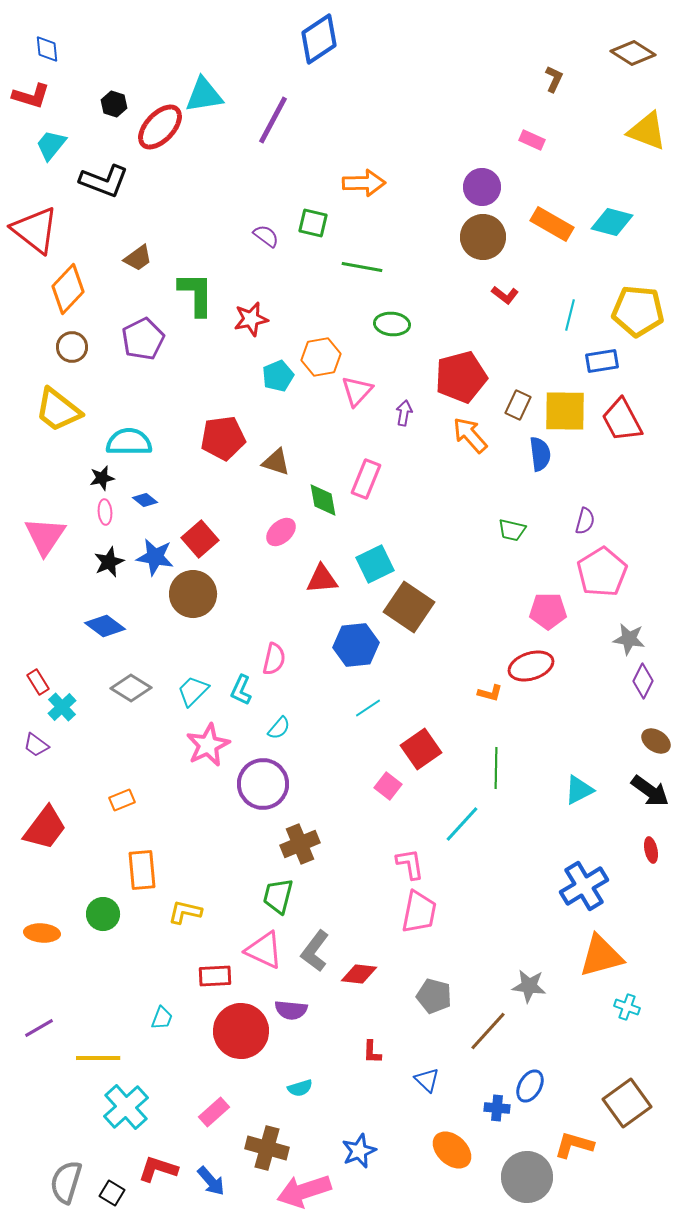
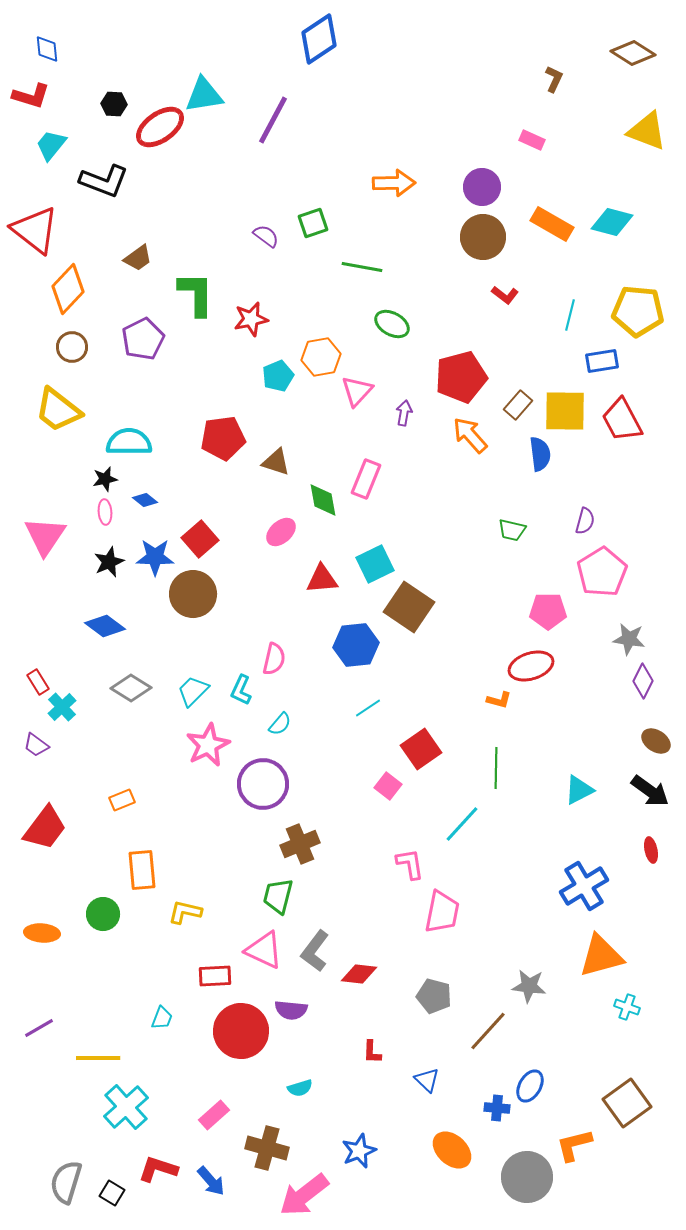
black hexagon at (114, 104): rotated 15 degrees counterclockwise
red ellipse at (160, 127): rotated 12 degrees clockwise
orange arrow at (364, 183): moved 30 px right
green square at (313, 223): rotated 32 degrees counterclockwise
green ellipse at (392, 324): rotated 24 degrees clockwise
brown rectangle at (518, 405): rotated 16 degrees clockwise
black star at (102, 478): moved 3 px right, 1 px down
blue star at (155, 557): rotated 9 degrees counterclockwise
orange L-shape at (490, 693): moved 9 px right, 7 px down
cyan semicircle at (279, 728): moved 1 px right, 4 px up
pink trapezoid at (419, 912): moved 23 px right
pink rectangle at (214, 1112): moved 3 px down
orange L-shape at (574, 1145): rotated 30 degrees counterclockwise
pink arrow at (304, 1191): moved 4 px down; rotated 20 degrees counterclockwise
